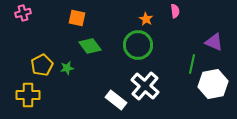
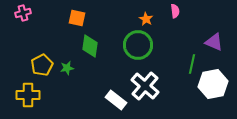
green diamond: rotated 45 degrees clockwise
